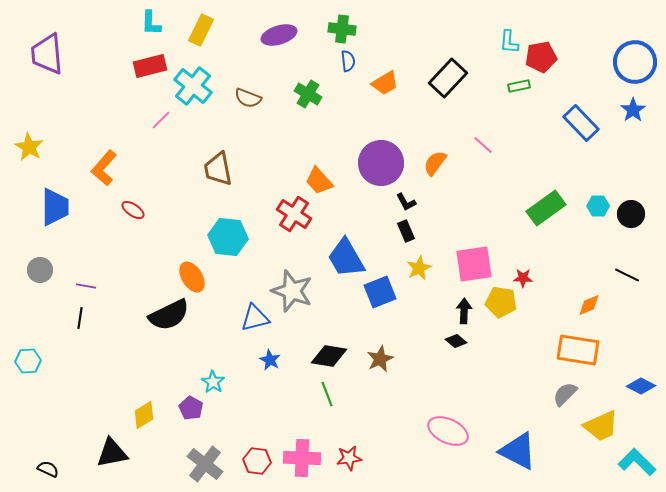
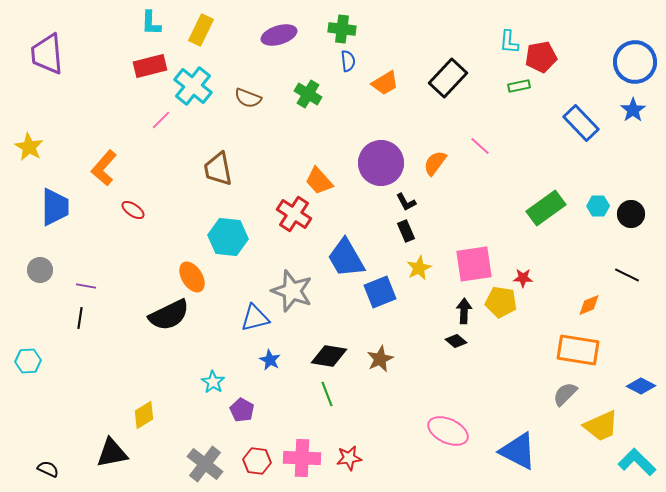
pink line at (483, 145): moved 3 px left, 1 px down
purple pentagon at (191, 408): moved 51 px right, 2 px down
